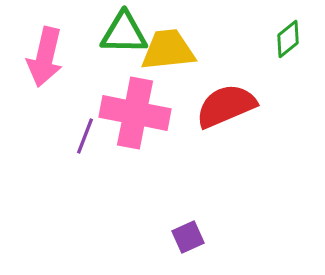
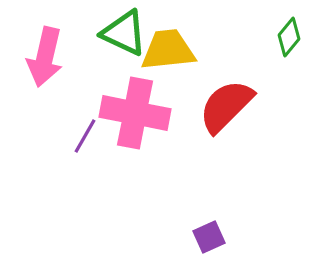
green triangle: rotated 24 degrees clockwise
green diamond: moved 1 px right, 2 px up; rotated 12 degrees counterclockwise
red semicircle: rotated 22 degrees counterclockwise
purple line: rotated 9 degrees clockwise
purple square: moved 21 px right
